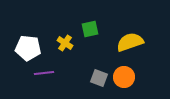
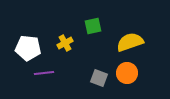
green square: moved 3 px right, 3 px up
yellow cross: rotated 28 degrees clockwise
orange circle: moved 3 px right, 4 px up
